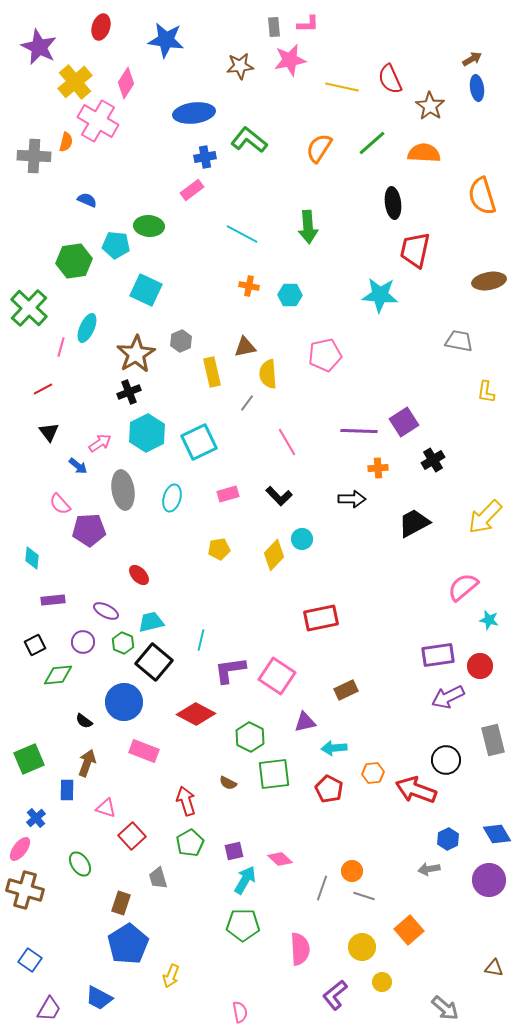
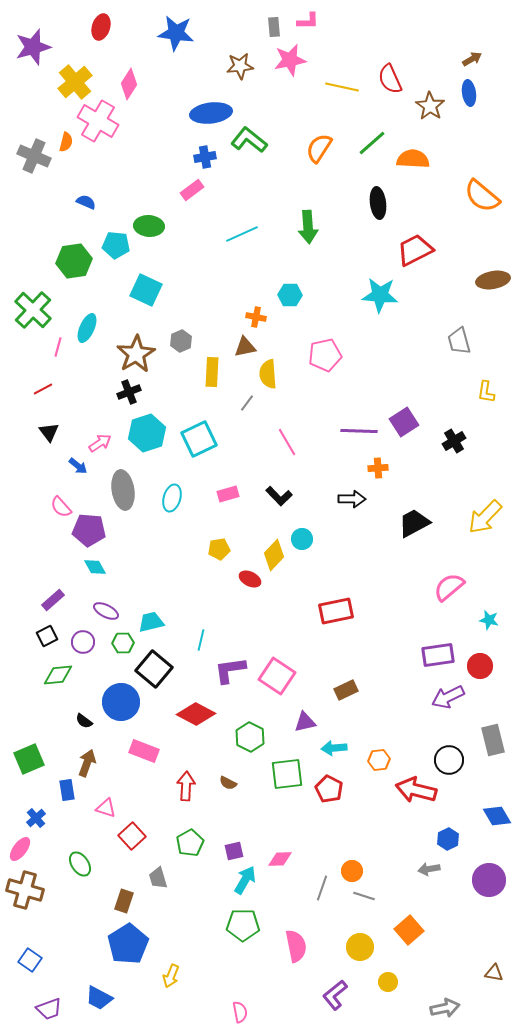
pink L-shape at (308, 24): moved 3 px up
blue star at (166, 40): moved 10 px right, 7 px up
purple star at (39, 47): moved 6 px left; rotated 30 degrees clockwise
pink diamond at (126, 83): moved 3 px right, 1 px down
blue ellipse at (477, 88): moved 8 px left, 5 px down
blue ellipse at (194, 113): moved 17 px right
orange semicircle at (424, 153): moved 11 px left, 6 px down
gray cross at (34, 156): rotated 20 degrees clockwise
orange semicircle at (482, 196): rotated 33 degrees counterclockwise
blue semicircle at (87, 200): moved 1 px left, 2 px down
black ellipse at (393, 203): moved 15 px left
cyan line at (242, 234): rotated 52 degrees counterclockwise
red trapezoid at (415, 250): rotated 51 degrees clockwise
brown ellipse at (489, 281): moved 4 px right, 1 px up
orange cross at (249, 286): moved 7 px right, 31 px down
green cross at (29, 308): moved 4 px right, 2 px down
gray trapezoid at (459, 341): rotated 116 degrees counterclockwise
pink line at (61, 347): moved 3 px left
yellow rectangle at (212, 372): rotated 16 degrees clockwise
cyan hexagon at (147, 433): rotated 9 degrees clockwise
cyan square at (199, 442): moved 3 px up
black cross at (433, 460): moved 21 px right, 19 px up
pink semicircle at (60, 504): moved 1 px right, 3 px down
purple pentagon at (89, 530): rotated 8 degrees clockwise
cyan diamond at (32, 558): moved 63 px right, 9 px down; rotated 35 degrees counterclockwise
red ellipse at (139, 575): moved 111 px right, 4 px down; rotated 20 degrees counterclockwise
pink semicircle at (463, 587): moved 14 px left
purple rectangle at (53, 600): rotated 35 degrees counterclockwise
red rectangle at (321, 618): moved 15 px right, 7 px up
green hexagon at (123, 643): rotated 25 degrees counterclockwise
black square at (35, 645): moved 12 px right, 9 px up
black square at (154, 662): moved 7 px down
blue circle at (124, 702): moved 3 px left
black circle at (446, 760): moved 3 px right
orange hexagon at (373, 773): moved 6 px right, 13 px up
green square at (274, 774): moved 13 px right
blue rectangle at (67, 790): rotated 10 degrees counterclockwise
red arrow at (416, 790): rotated 6 degrees counterclockwise
red arrow at (186, 801): moved 15 px up; rotated 20 degrees clockwise
blue diamond at (497, 834): moved 18 px up
pink diamond at (280, 859): rotated 45 degrees counterclockwise
brown rectangle at (121, 903): moved 3 px right, 2 px up
yellow circle at (362, 947): moved 2 px left
pink semicircle at (300, 949): moved 4 px left, 3 px up; rotated 8 degrees counterclockwise
brown triangle at (494, 968): moved 5 px down
yellow circle at (382, 982): moved 6 px right
gray arrow at (445, 1008): rotated 52 degrees counterclockwise
purple trapezoid at (49, 1009): rotated 40 degrees clockwise
